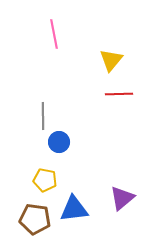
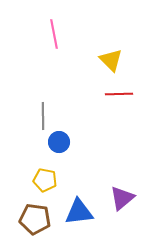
yellow triangle: rotated 25 degrees counterclockwise
blue triangle: moved 5 px right, 3 px down
